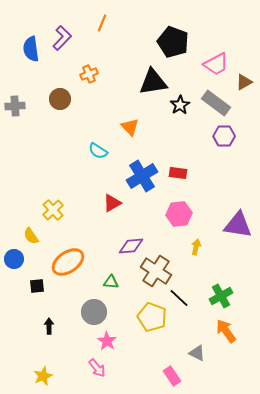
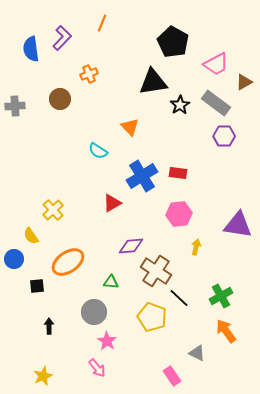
black pentagon: rotated 8 degrees clockwise
